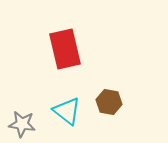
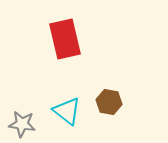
red rectangle: moved 10 px up
